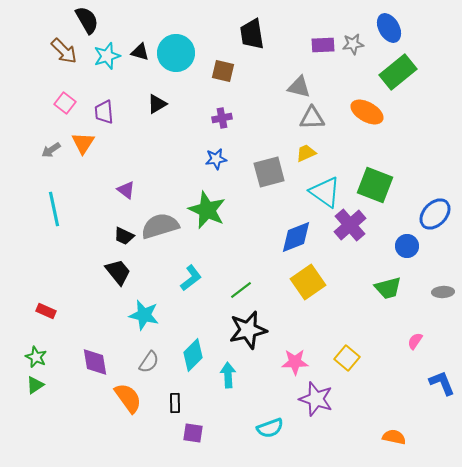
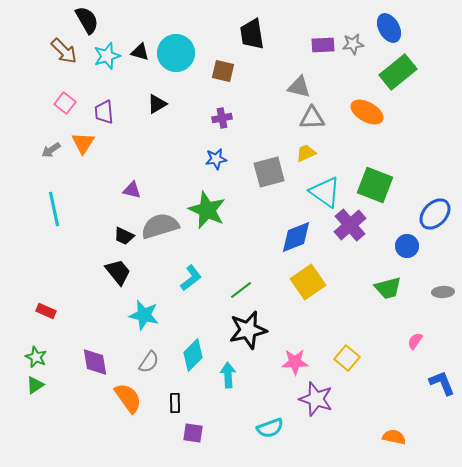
purple triangle at (126, 190): moved 6 px right; rotated 24 degrees counterclockwise
